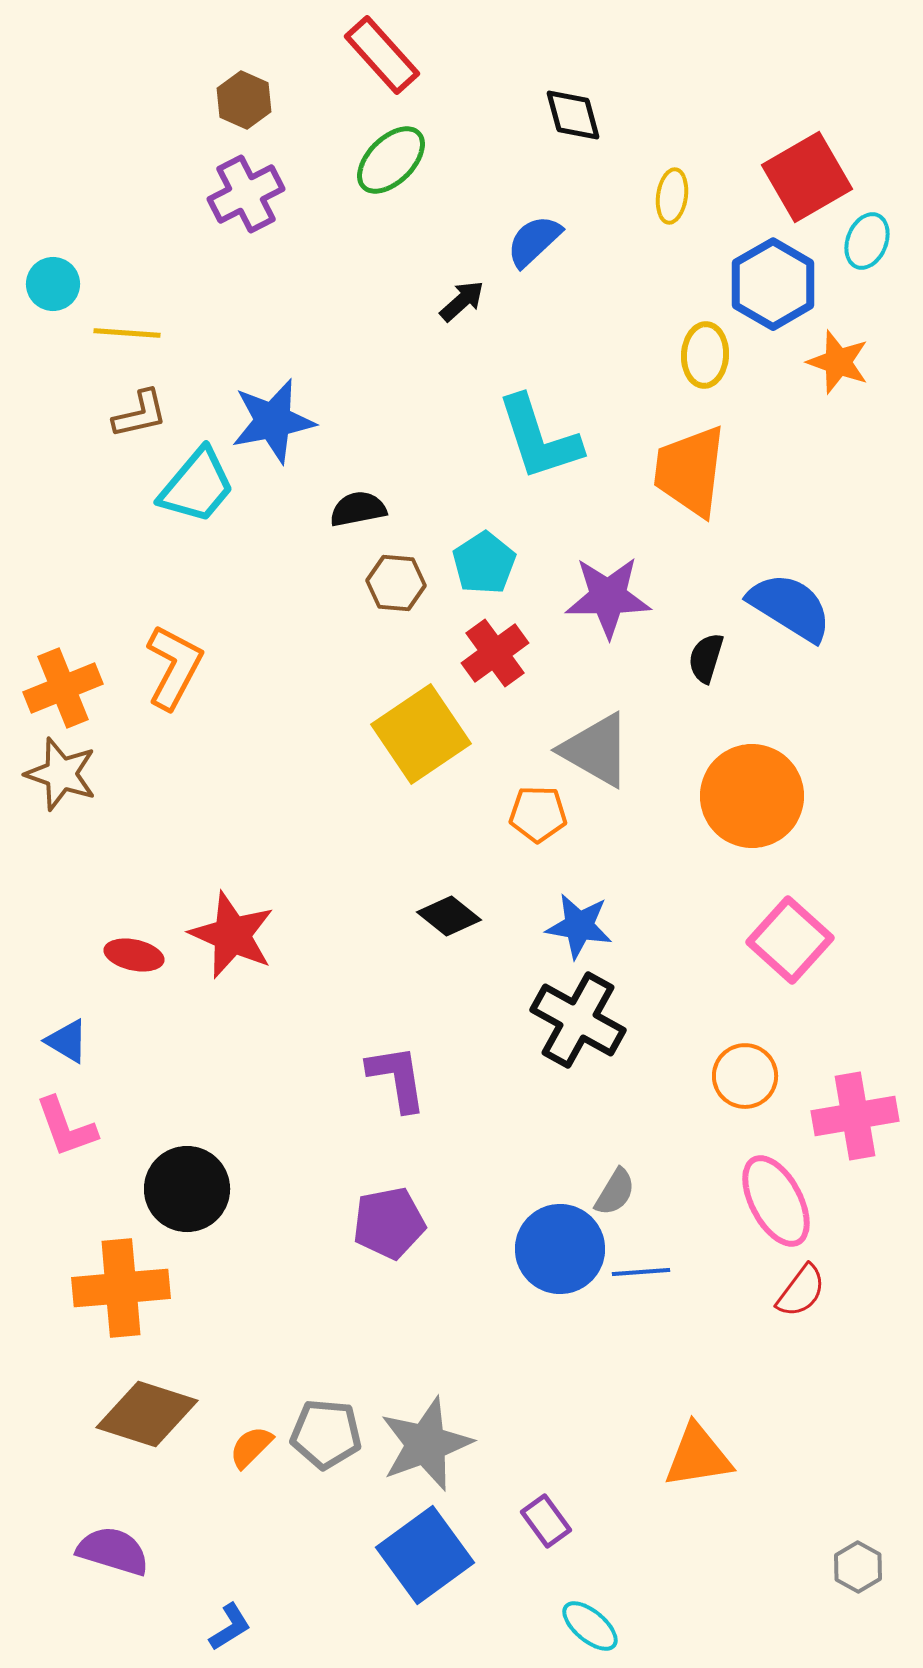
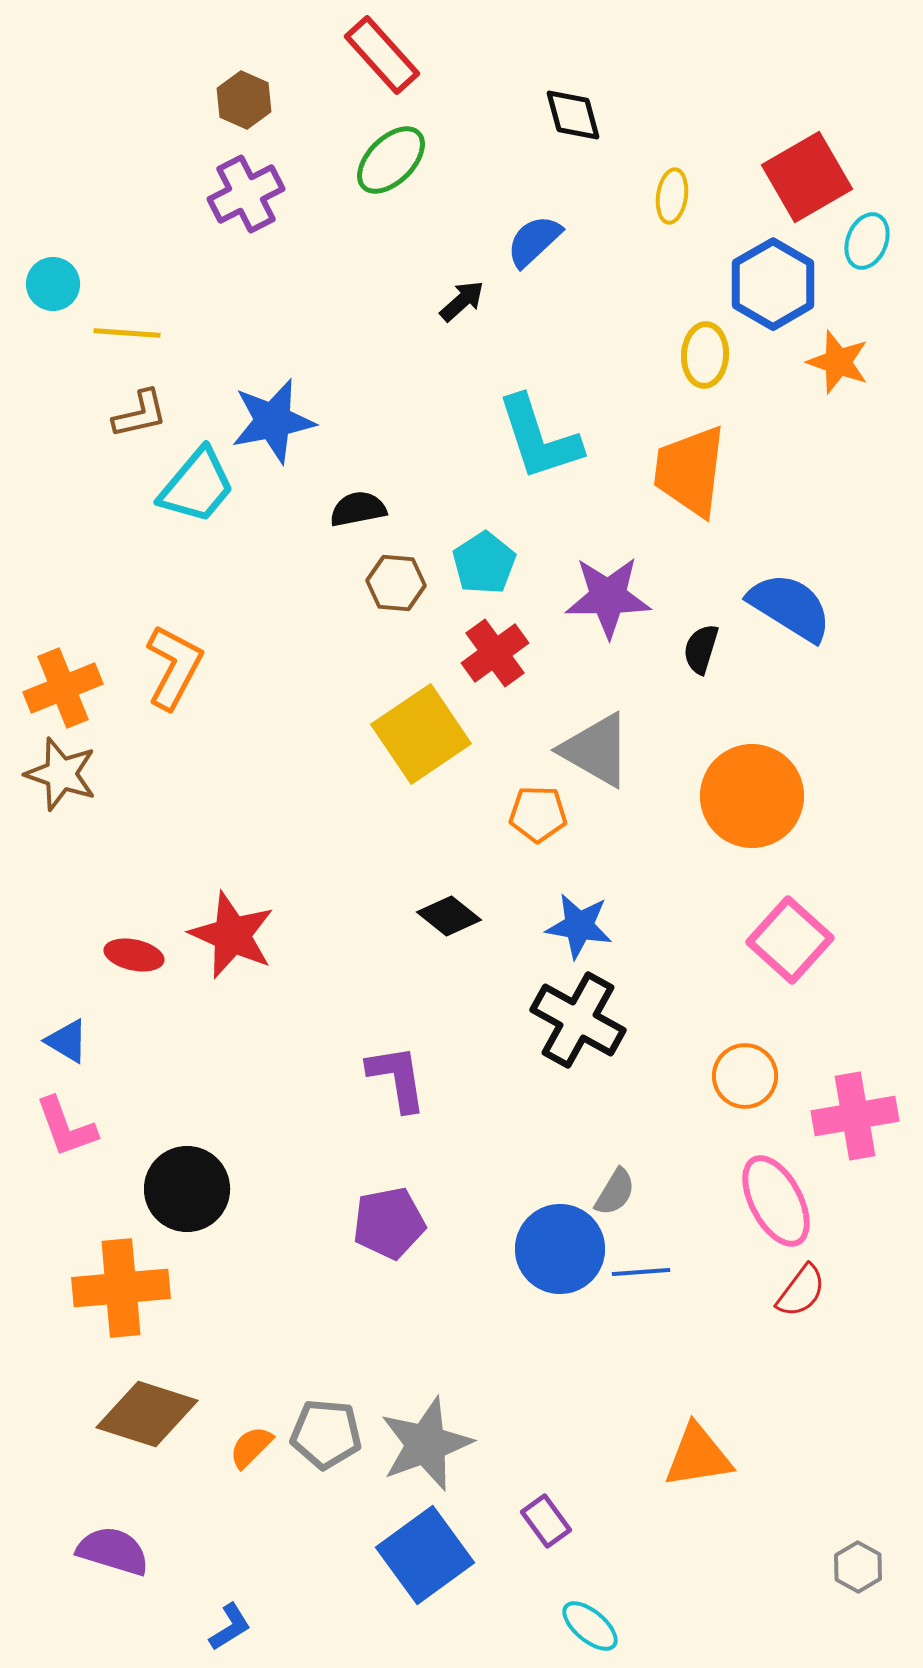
black semicircle at (706, 658): moved 5 px left, 9 px up
